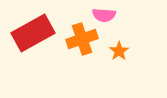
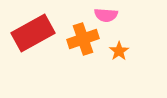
pink semicircle: moved 2 px right
orange cross: moved 1 px right
